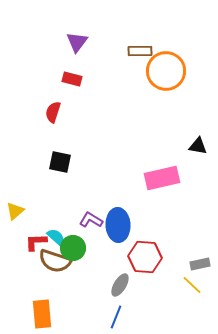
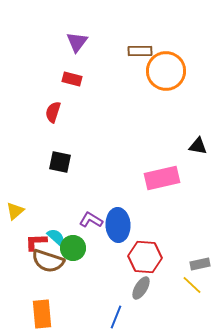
brown semicircle: moved 7 px left
gray ellipse: moved 21 px right, 3 px down
